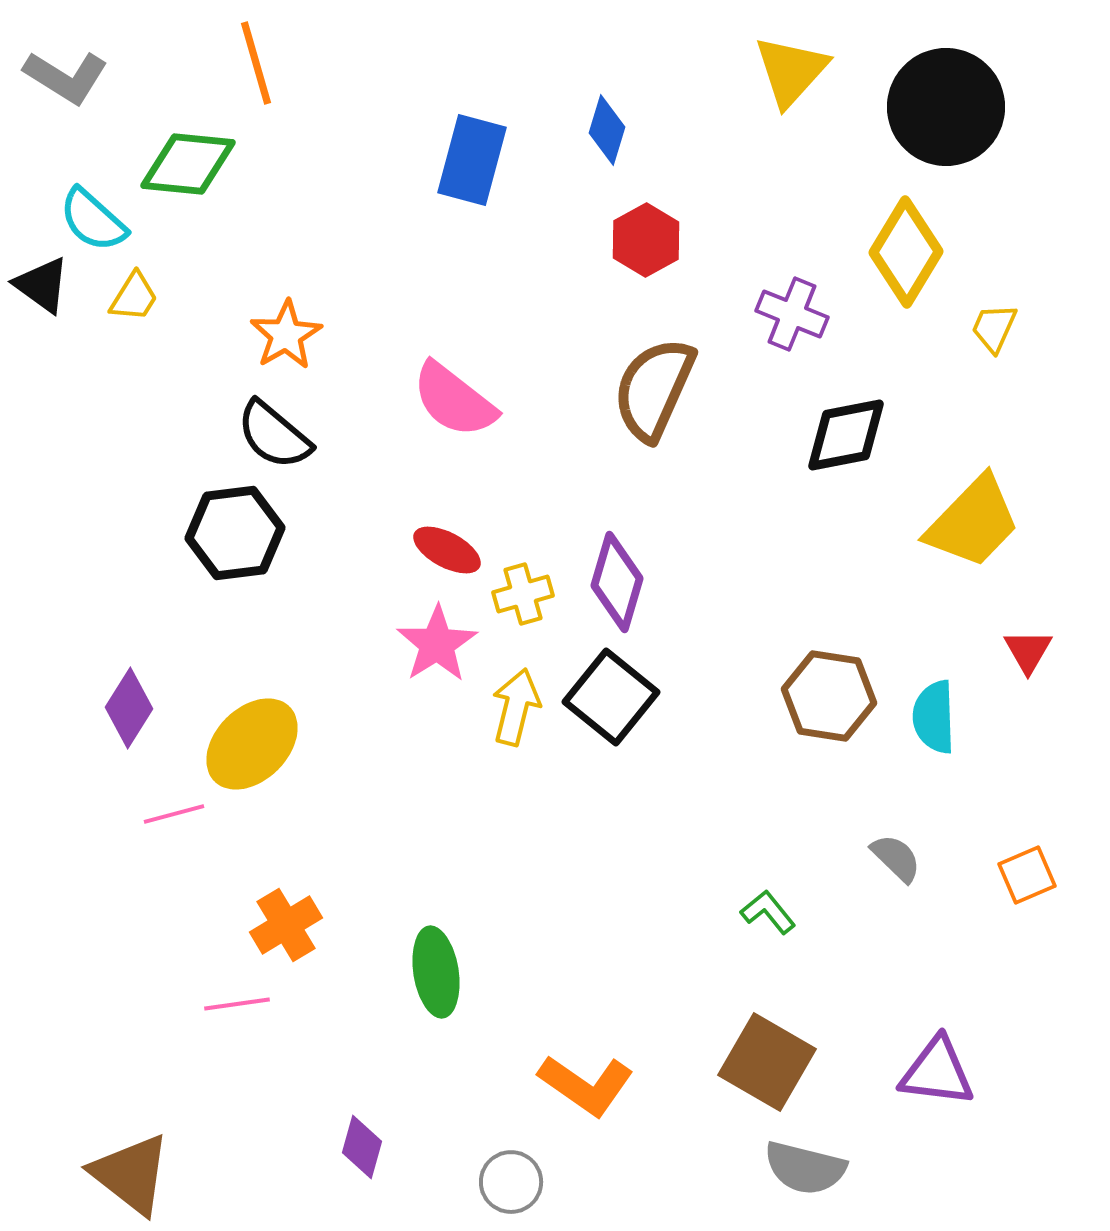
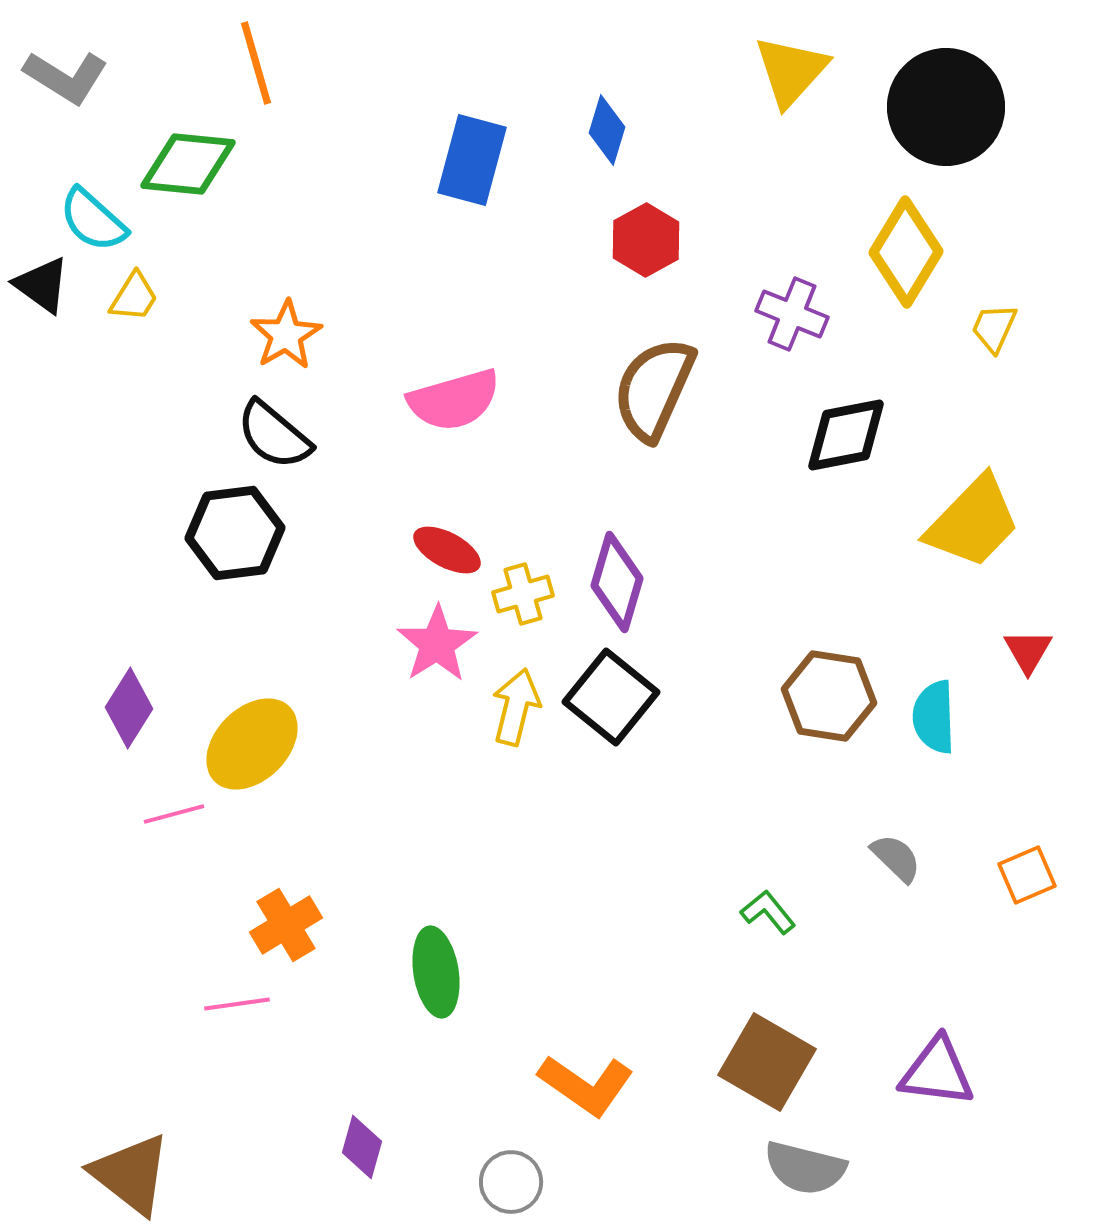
pink semicircle at (454, 400): rotated 54 degrees counterclockwise
